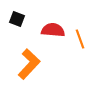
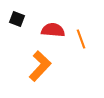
orange line: moved 1 px right
orange L-shape: moved 11 px right, 2 px down
